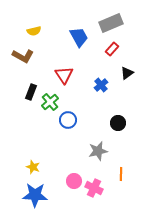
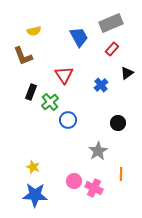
brown L-shape: rotated 40 degrees clockwise
gray star: rotated 18 degrees counterclockwise
